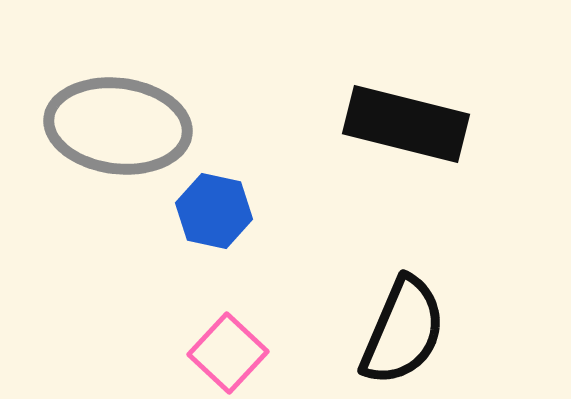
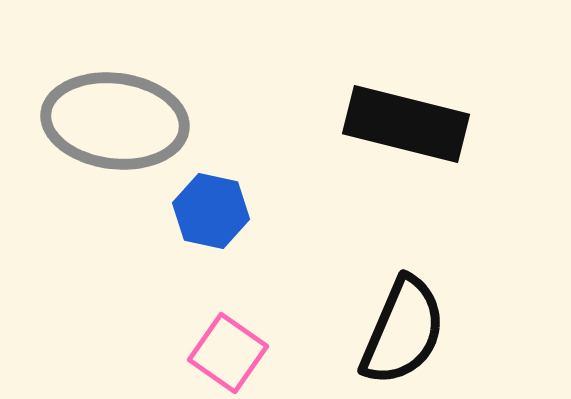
gray ellipse: moved 3 px left, 5 px up
blue hexagon: moved 3 px left
pink square: rotated 8 degrees counterclockwise
